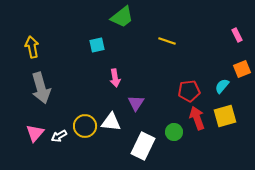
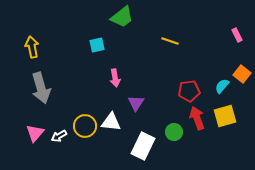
yellow line: moved 3 px right
orange square: moved 5 px down; rotated 30 degrees counterclockwise
